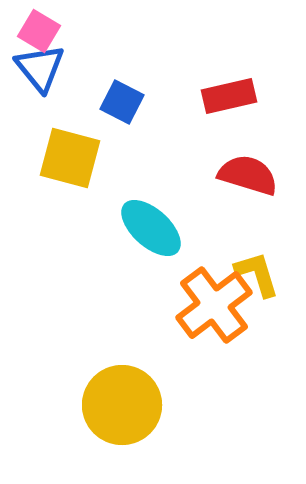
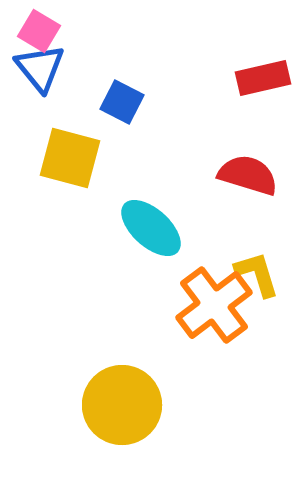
red rectangle: moved 34 px right, 18 px up
